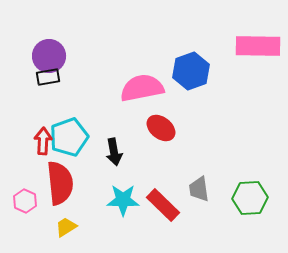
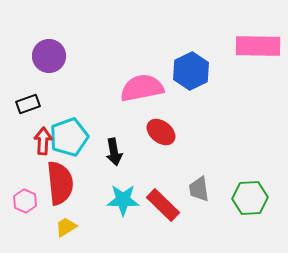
blue hexagon: rotated 6 degrees counterclockwise
black rectangle: moved 20 px left, 27 px down; rotated 10 degrees counterclockwise
red ellipse: moved 4 px down
